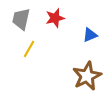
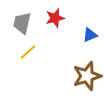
gray trapezoid: moved 1 px right, 4 px down
yellow line: moved 1 px left, 3 px down; rotated 18 degrees clockwise
brown star: rotated 8 degrees clockwise
